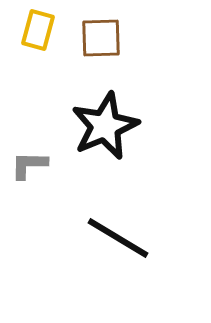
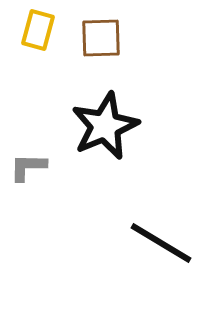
gray L-shape: moved 1 px left, 2 px down
black line: moved 43 px right, 5 px down
